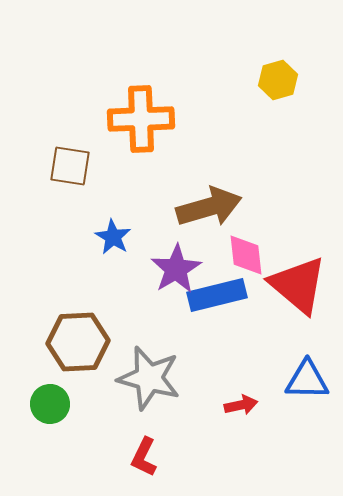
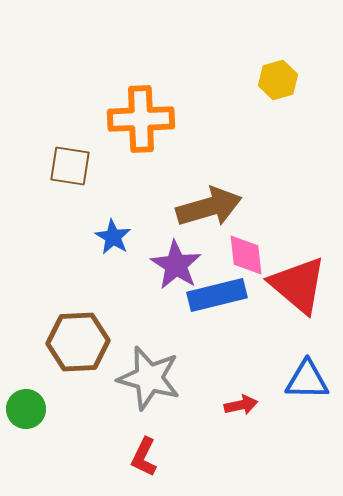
purple star: moved 4 px up; rotated 9 degrees counterclockwise
green circle: moved 24 px left, 5 px down
